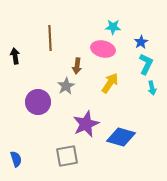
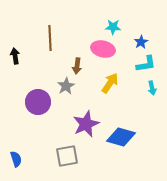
cyan L-shape: rotated 55 degrees clockwise
